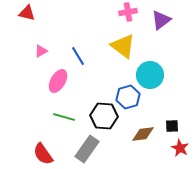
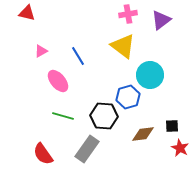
pink cross: moved 2 px down
pink ellipse: rotated 70 degrees counterclockwise
green line: moved 1 px left, 1 px up
